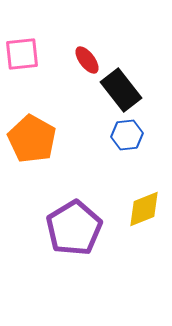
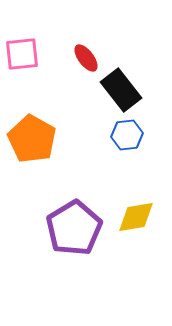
red ellipse: moved 1 px left, 2 px up
yellow diamond: moved 8 px left, 8 px down; rotated 12 degrees clockwise
